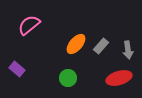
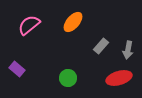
orange ellipse: moved 3 px left, 22 px up
gray arrow: rotated 18 degrees clockwise
